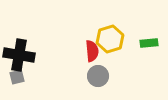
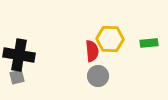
yellow hexagon: rotated 20 degrees clockwise
